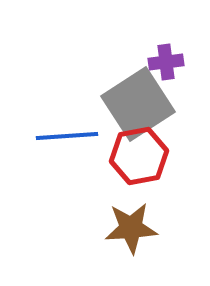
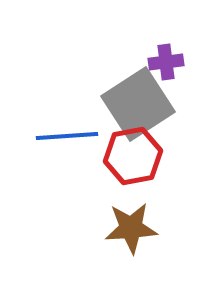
red hexagon: moved 6 px left
